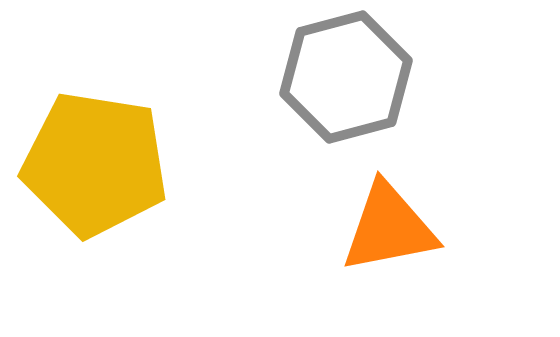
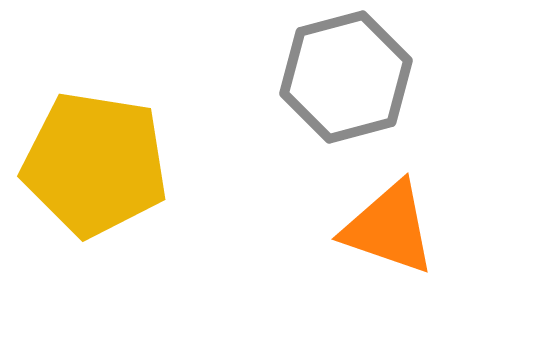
orange triangle: rotated 30 degrees clockwise
